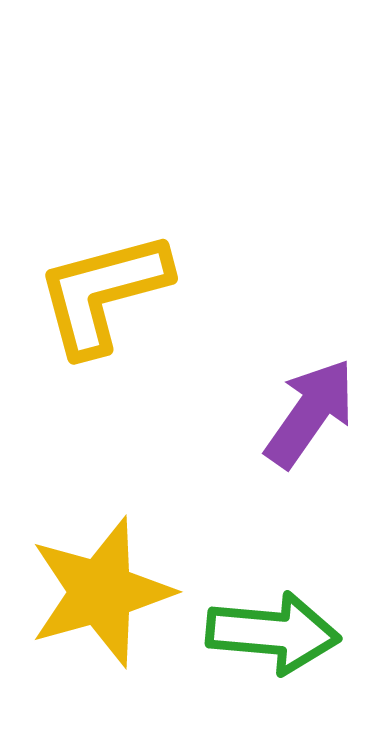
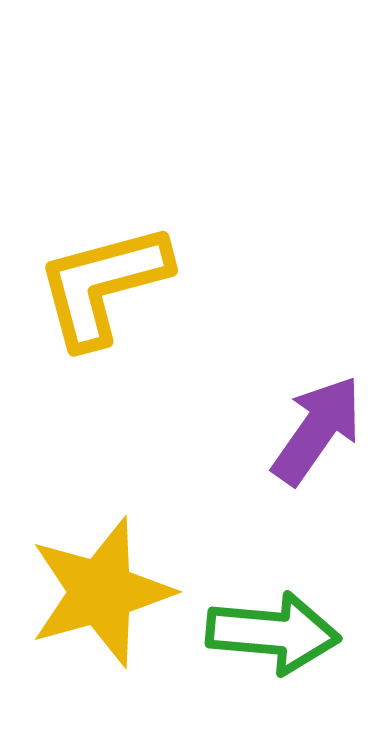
yellow L-shape: moved 8 px up
purple arrow: moved 7 px right, 17 px down
